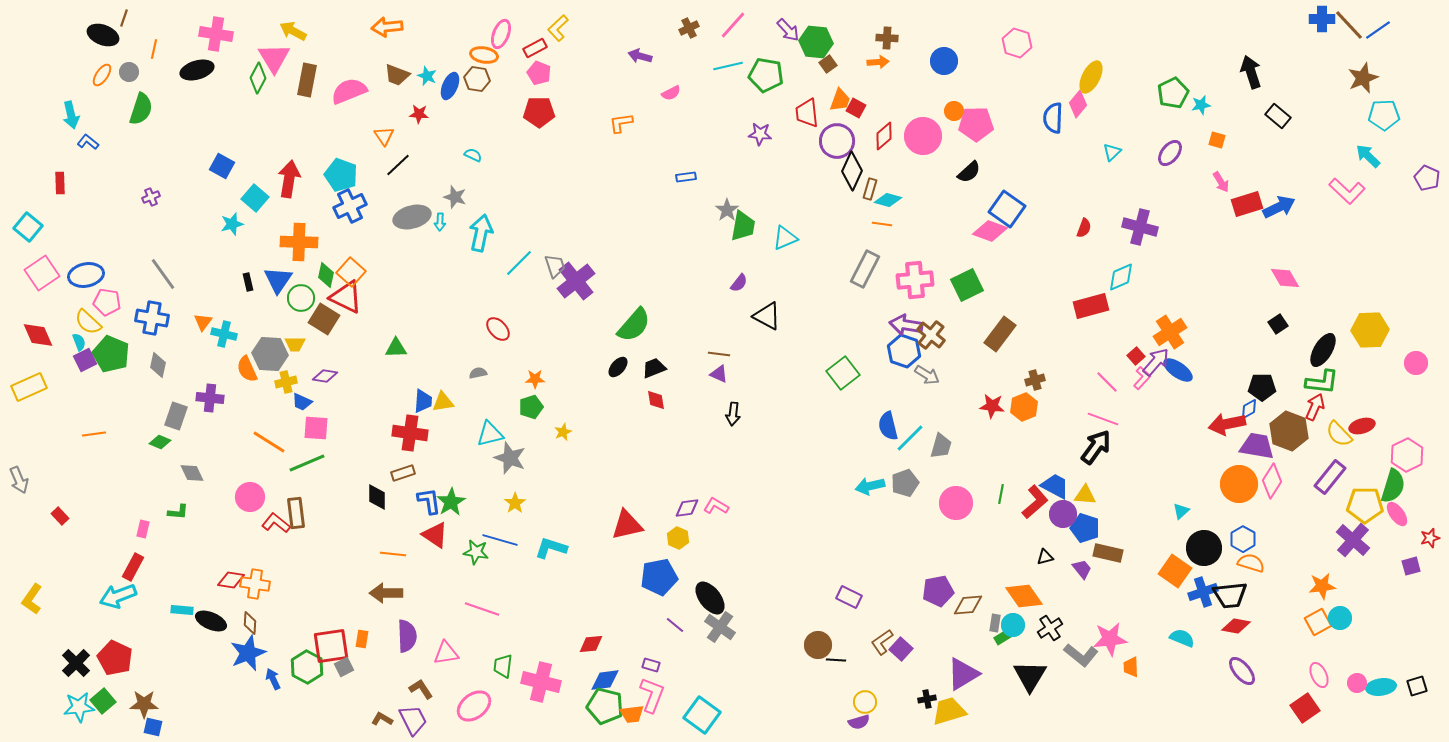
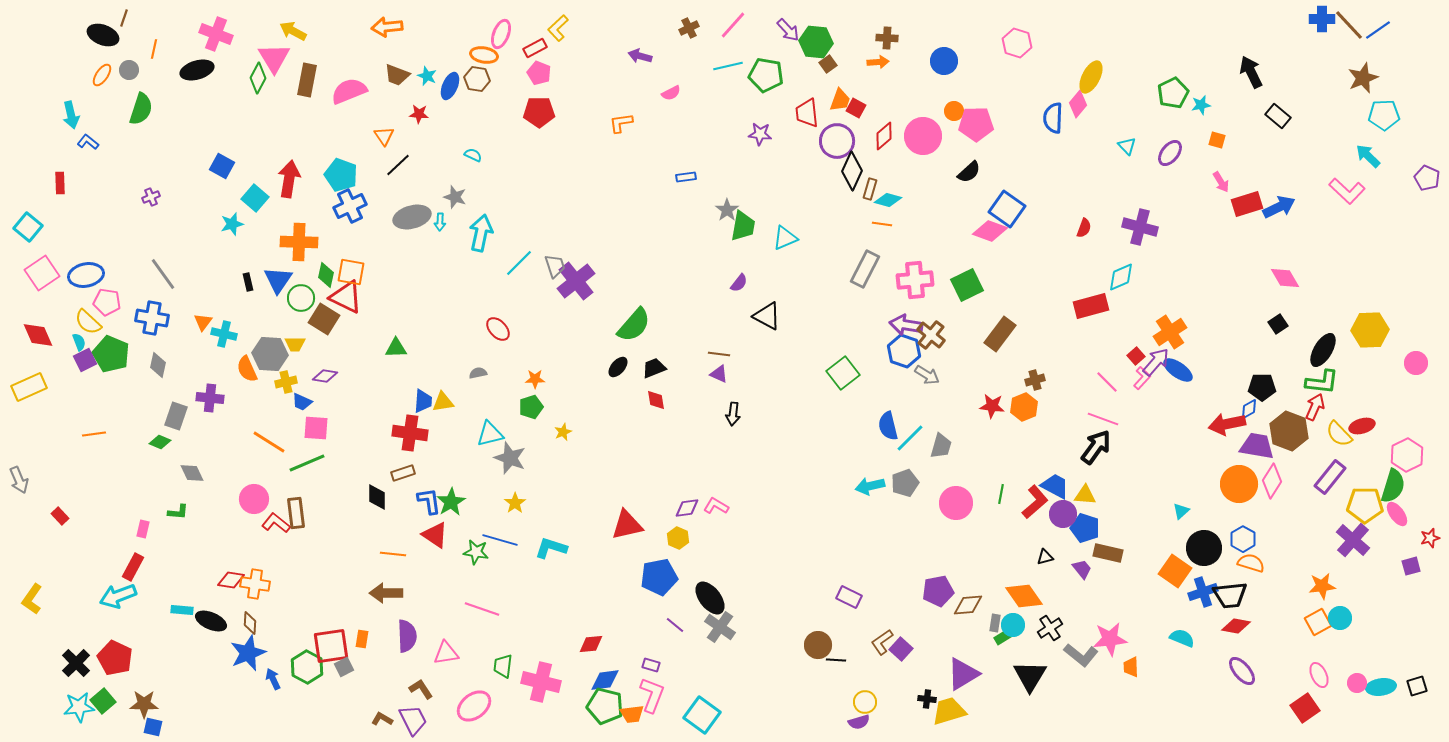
pink cross at (216, 34): rotated 12 degrees clockwise
gray circle at (129, 72): moved 2 px up
black arrow at (1251, 72): rotated 8 degrees counterclockwise
cyan triangle at (1112, 152): moved 15 px right, 6 px up; rotated 30 degrees counterclockwise
orange square at (351, 272): rotated 32 degrees counterclockwise
pink circle at (250, 497): moved 4 px right, 2 px down
black cross at (927, 699): rotated 18 degrees clockwise
